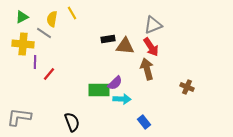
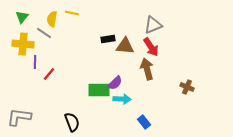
yellow line: rotated 48 degrees counterclockwise
green triangle: rotated 24 degrees counterclockwise
